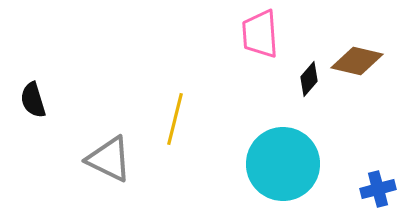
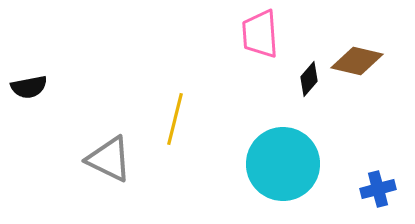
black semicircle: moved 4 px left, 13 px up; rotated 84 degrees counterclockwise
